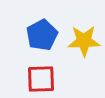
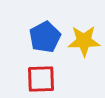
blue pentagon: moved 3 px right, 2 px down
